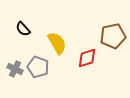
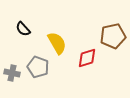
gray cross: moved 3 px left, 4 px down; rotated 14 degrees counterclockwise
